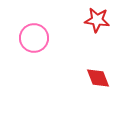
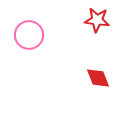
pink circle: moved 5 px left, 3 px up
